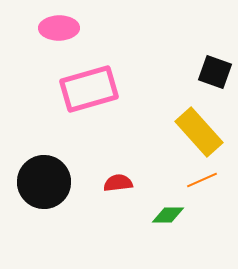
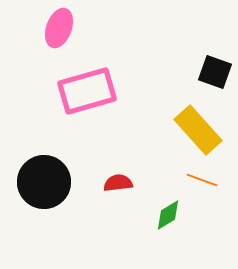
pink ellipse: rotated 69 degrees counterclockwise
pink rectangle: moved 2 px left, 2 px down
yellow rectangle: moved 1 px left, 2 px up
orange line: rotated 44 degrees clockwise
green diamond: rotated 32 degrees counterclockwise
